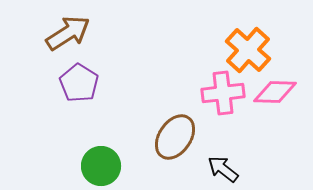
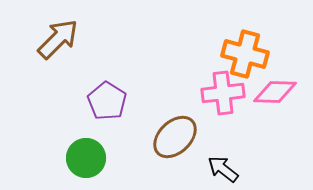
brown arrow: moved 10 px left, 6 px down; rotated 12 degrees counterclockwise
orange cross: moved 3 px left, 4 px down; rotated 27 degrees counterclockwise
purple pentagon: moved 28 px right, 18 px down
brown ellipse: rotated 12 degrees clockwise
green circle: moved 15 px left, 8 px up
